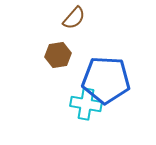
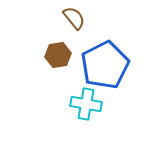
brown semicircle: rotated 80 degrees counterclockwise
blue pentagon: moved 1 px left, 15 px up; rotated 30 degrees counterclockwise
